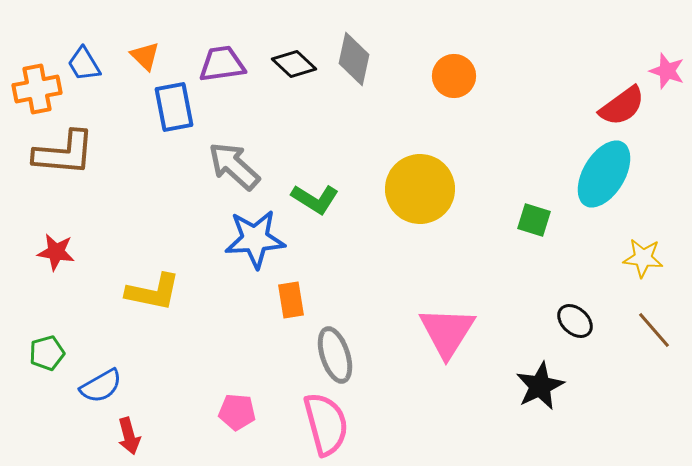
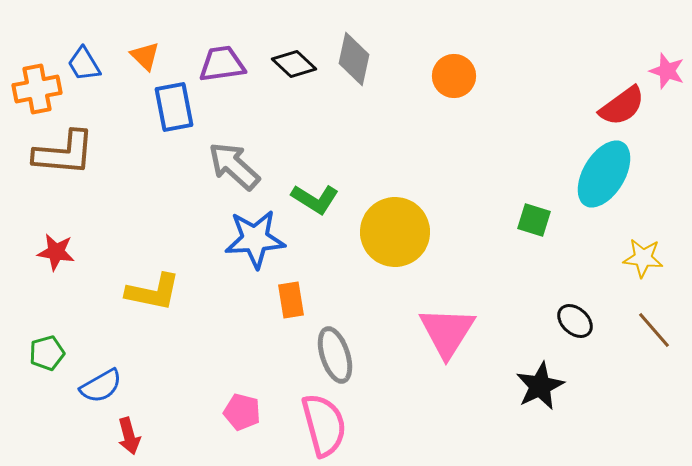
yellow circle: moved 25 px left, 43 px down
pink pentagon: moved 5 px right; rotated 9 degrees clockwise
pink semicircle: moved 2 px left, 1 px down
